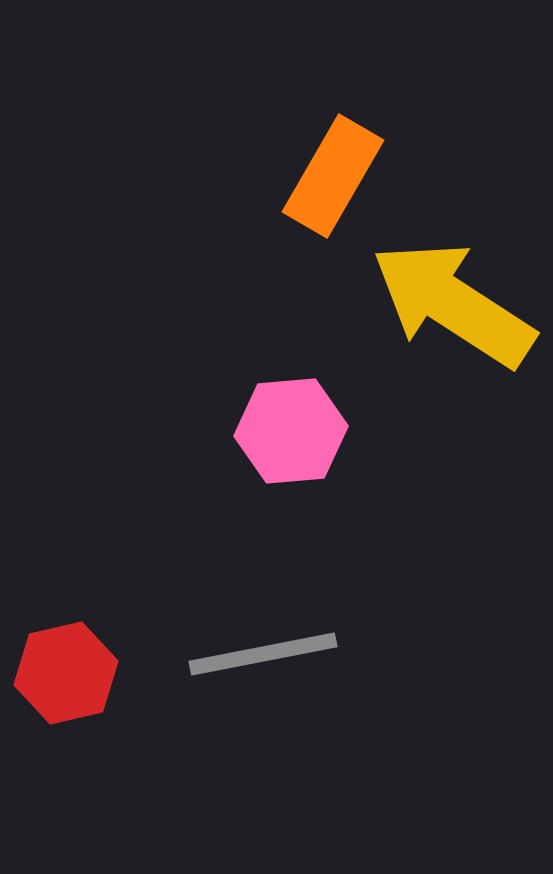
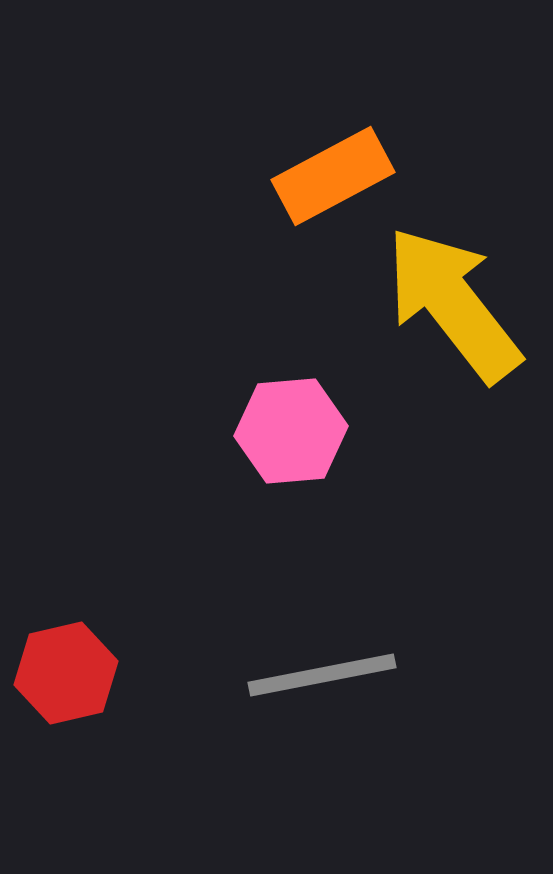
orange rectangle: rotated 32 degrees clockwise
yellow arrow: rotated 19 degrees clockwise
gray line: moved 59 px right, 21 px down
